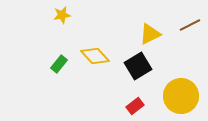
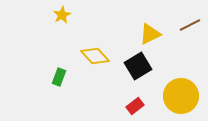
yellow star: rotated 18 degrees counterclockwise
green rectangle: moved 13 px down; rotated 18 degrees counterclockwise
